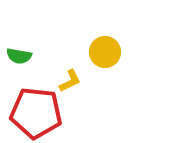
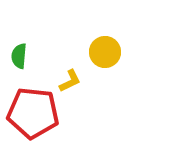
green semicircle: rotated 85 degrees clockwise
red pentagon: moved 3 px left
